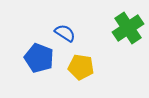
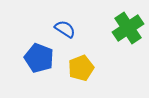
blue semicircle: moved 4 px up
yellow pentagon: moved 1 px down; rotated 30 degrees counterclockwise
